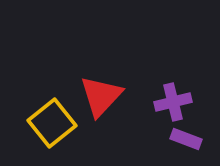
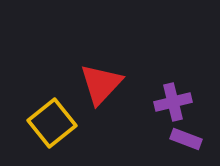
red triangle: moved 12 px up
